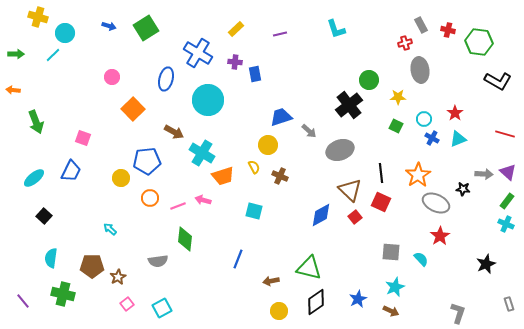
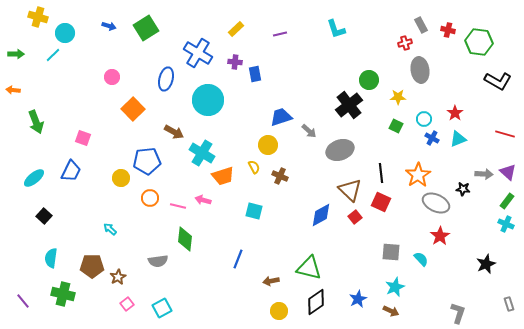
pink line at (178, 206): rotated 35 degrees clockwise
